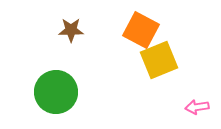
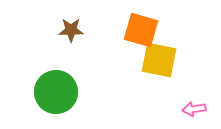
orange square: rotated 12 degrees counterclockwise
yellow square: rotated 33 degrees clockwise
pink arrow: moved 3 px left, 2 px down
